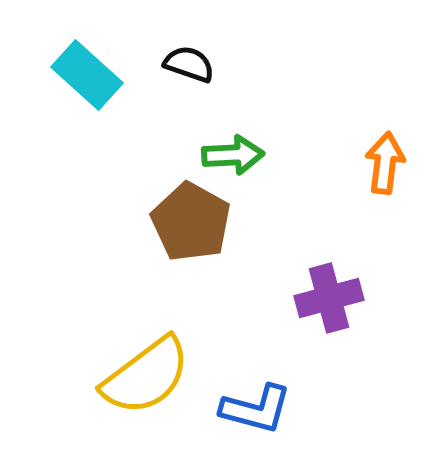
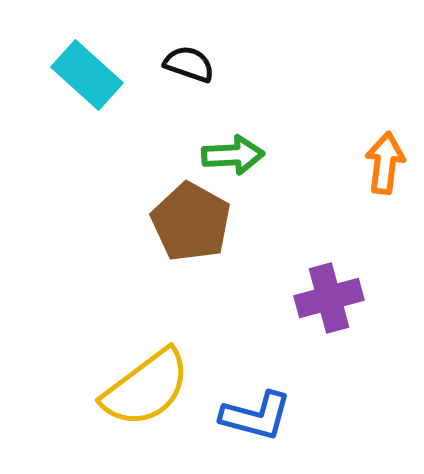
yellow semicircle: moved 12 px down
blue L-shape: moved 7 px down
